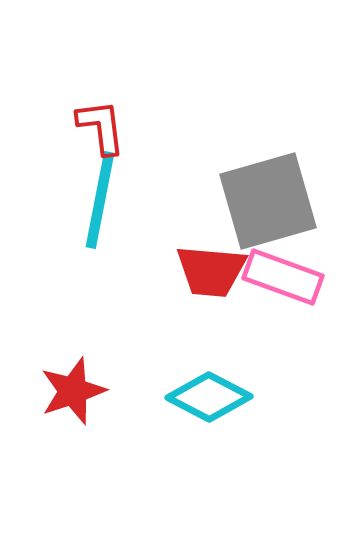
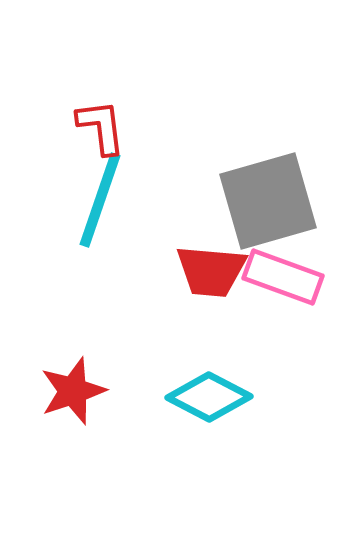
cyan line: rotated 8 degrees clockwise
